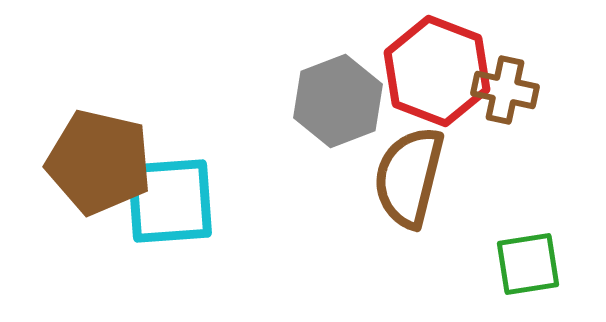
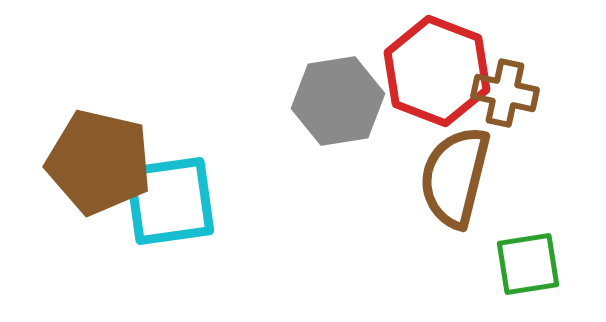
brown cross: moved 3 px down
gray hexagon: rotated 12 degrees clockwise
brown semicircle: moved 46 px right
cyan square: rotated 4 degrees counterclockwise
